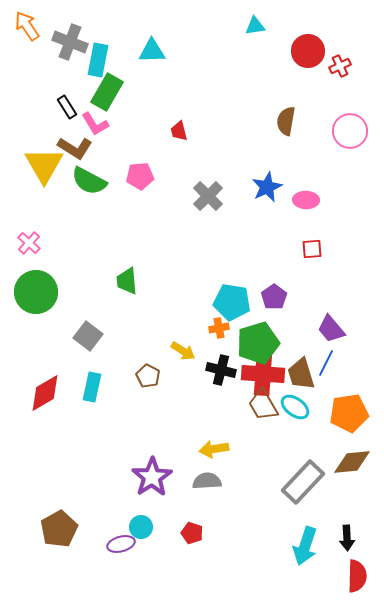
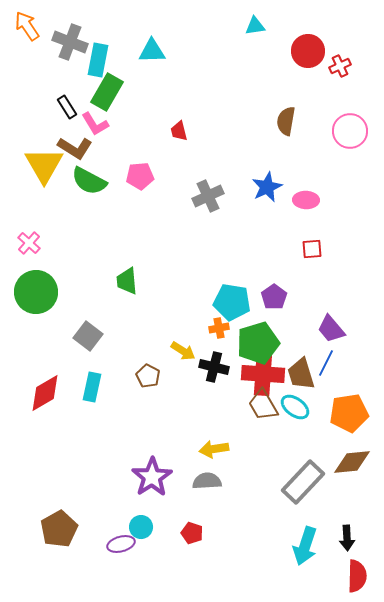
gray cross at (208, 196): rotated 20 degrees clockwise
black cross at (221, 370): moved 7 px left, 3 px up
